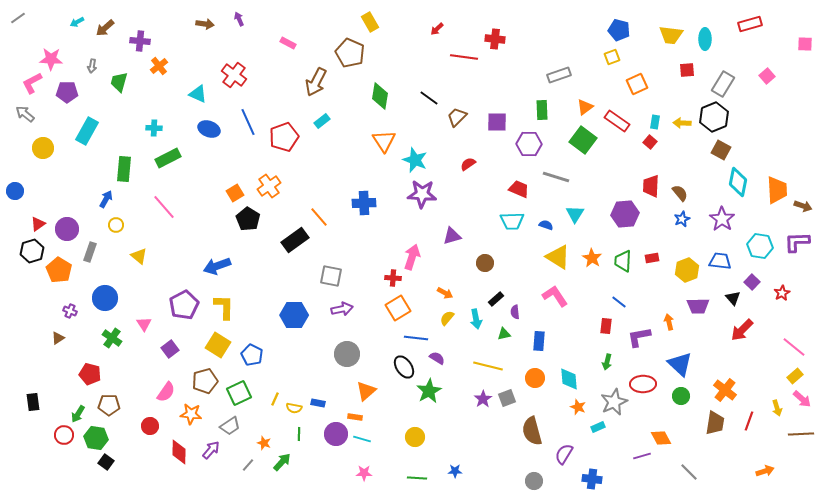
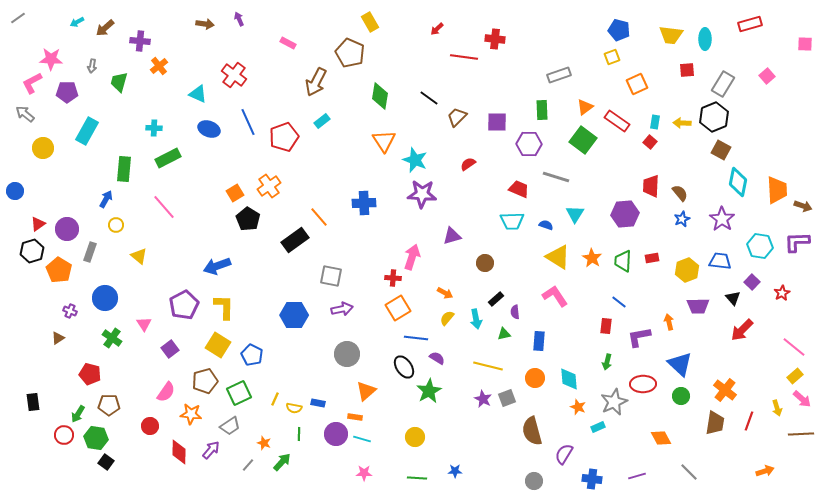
purple star at (483, 399): rotated 12 degrees counterclockwise
purple line at (642, 456): moved 5 px left, 20 px down
